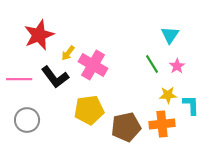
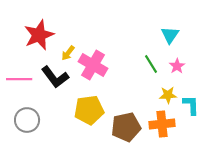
green line: moved 1 px left
